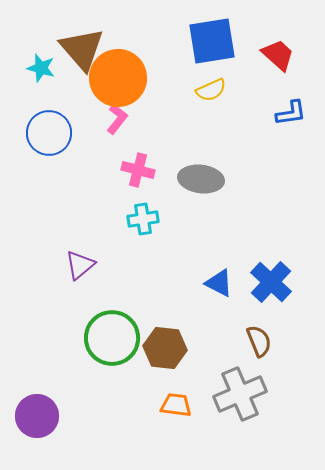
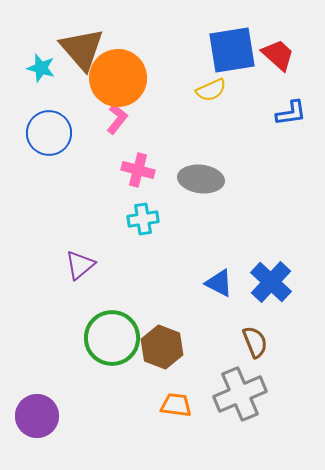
blue square: moved 20 px right, 9 px down
brown semicircle: moved 4 px left, 1 px down
brown hexagon: moved 3 px left, 1 px up; rotated 15 degrees clockwise
